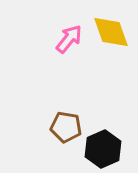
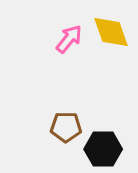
brown pentagon: rotated 8 degrees counterclockwise
black hexagon: rotated 24 degrees clockwise
